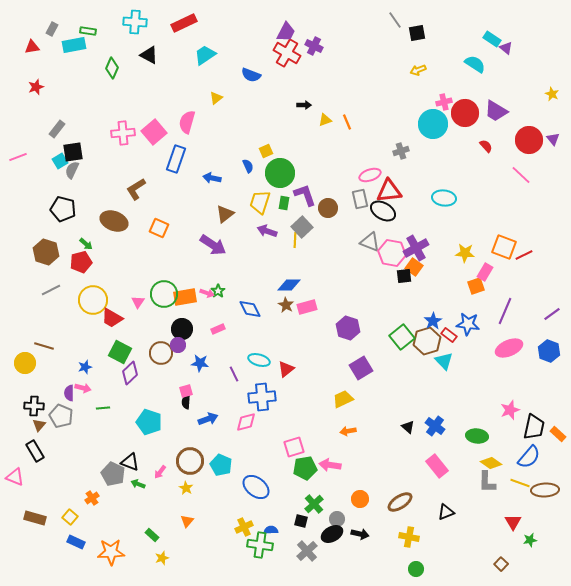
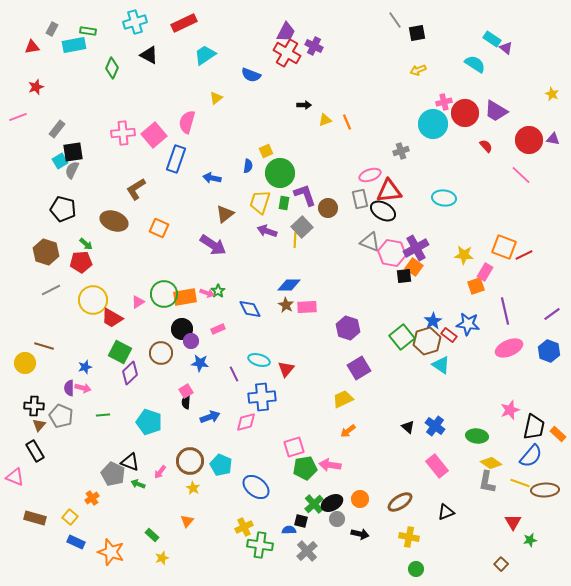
cyan cross at (135, 22): rotated 20 degrees counterclockwise
pink square at (154, 132): moved 3 px down
purple triangle at (553, 139): rotated 40 degrees counterclockwise
pink line at (18, 157): moved 40 px up
blue semicircle at (248, 166): rotated 32 degrees clockwise
yellow star at (465, 253): moved 1 px left, 2 px down
red pentagon at (81, 262): rotated 10 degrees clockwise
pink triangle at (138, 302): rotated 24 degrees clockwise
pink rectangle at (307, 307): rotated 12 degrees clockwise
purple line at (505, 311): rotated 36 degrees counterclockwise
purple circle at (178, 345): moved 13 px right, 4 px up
cyan triangle at (444, 361): moved 3 px left, 4 px down; rotated 12 degrees counterclockwise
purple square at (361, 368): moved 2 px left
red triangle at (286, 369): rotated 12 degrees counterclockwise
pink square at (186, 391): rotated 16 degrees counterclockwise
purple semicircle at (69, 393): moved 5 px up
green line at (103, 408): moved 7 px down
blue arrow at (208, 419): moved 2 px right, 2 px up
orange arrow at (348, 431): rotated 28 degrees counterclockwise
blue semicircle at (529, 457): moved 2 px right, 1 px up
gray L-shape at (487, 482): rotated 10 degrees clockwise
yellow star at (186, 488): moved 7 px right
blue semicircle at (271, 530): moved 18 px right
black ellipse at (332, 534): moved 31 px up
orange star at (111, 552): rotated 20 degrees clockwise
